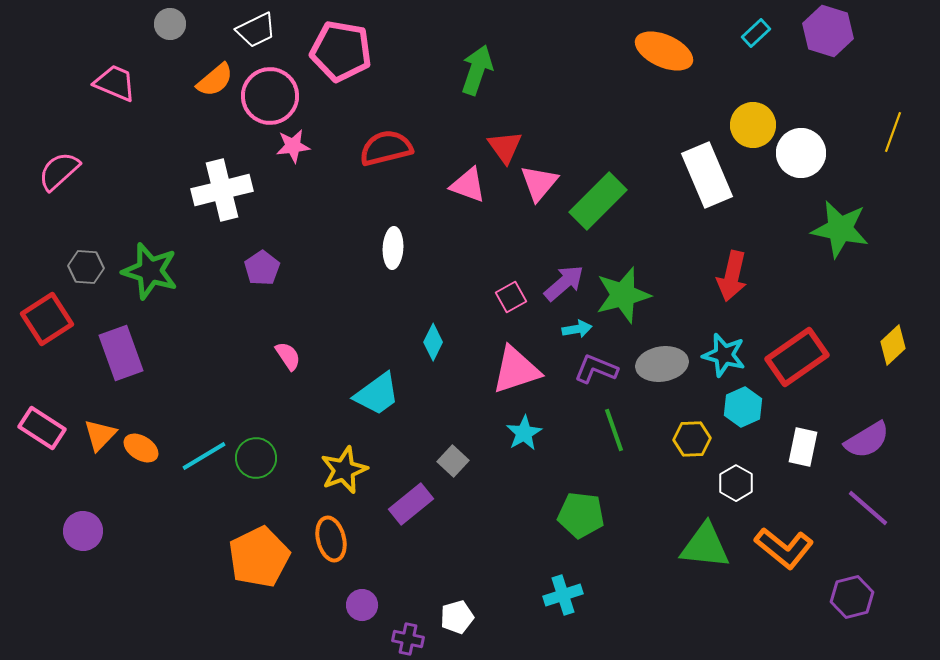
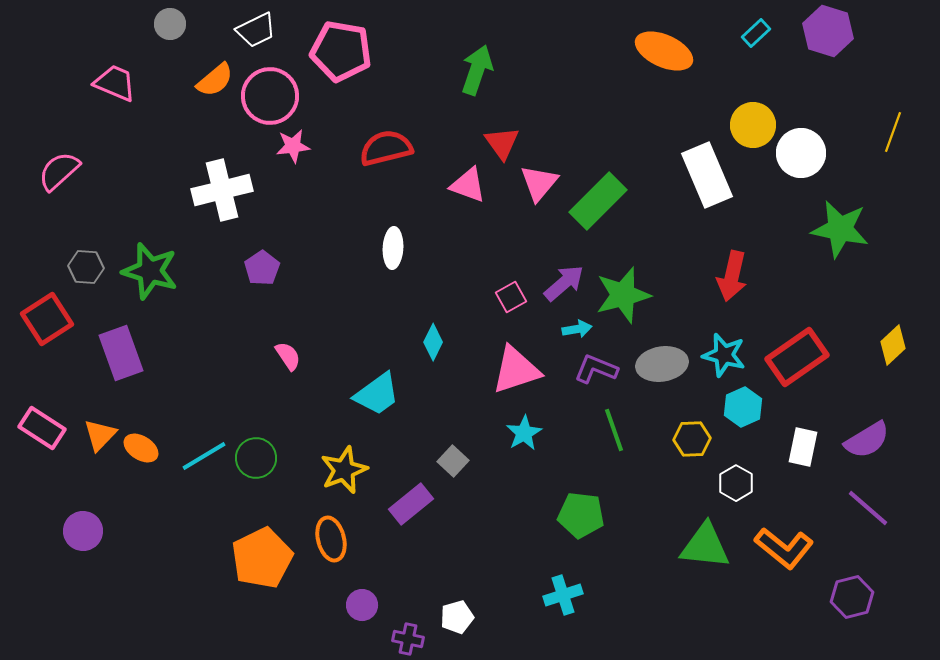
red triangle at (505, 147): moved 3 px left, 4 px up
orange pentagon at (259, 557): moved 3 px right, 1 px down
